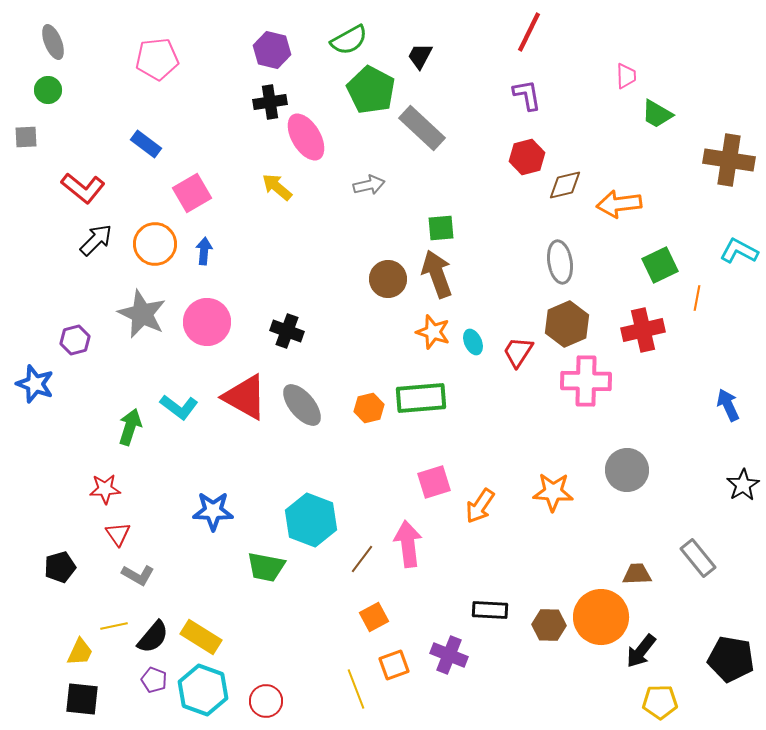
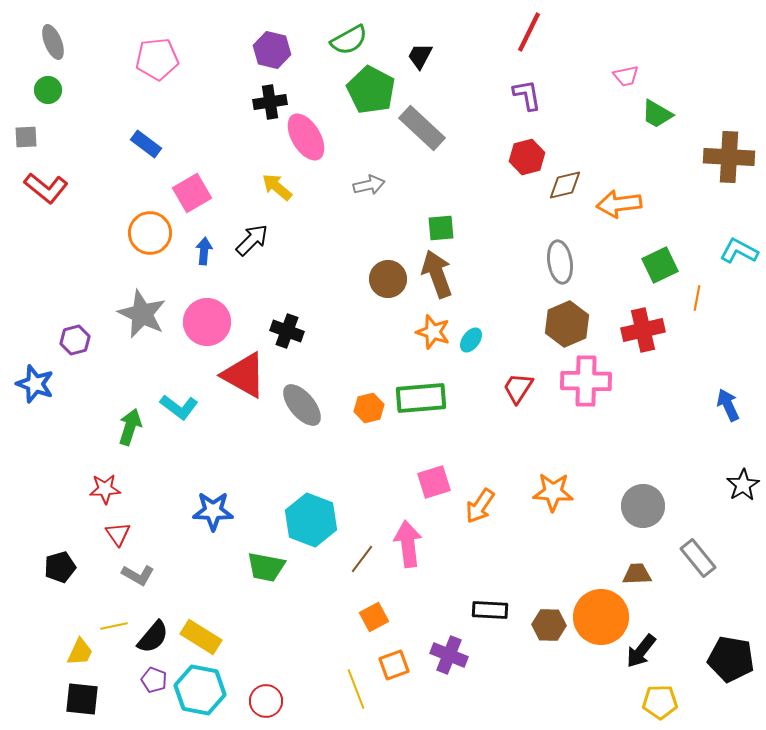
pink trapezoid at (626, 76): rotated 80 degrees clockwise
brown cross at (729, 160): moved 3 px up; rotated 6 degrees counterclockwise
red L-shape at (83, 188): moved 37 px left
black arrow at (96, 240): moved 156 px right
orange circle at (155, 244): moved 5 px left, 11 px up
cyan ellipse at (473, 342): moved 2 px left, 2 px up; rotated 60 degrees clockwise
red trapezoid at (518, 352): moved 36 px down
red triangle at (245, 397): moved 1 px left, 22 px up
gray circle at (627, 470): moved 16 px right, 36 px down
cyan hexagon at (203, 690): moved 3 px left; rotated 9 degrees counterclockwise
